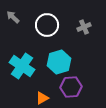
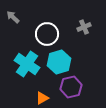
white circle: moved 9 px down
cyan cross: moved 5 px right, 2 px up
purple hexagon: rotated 10 degrees counterclockwise
